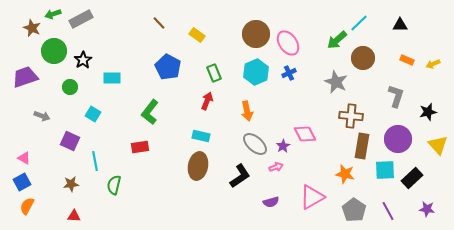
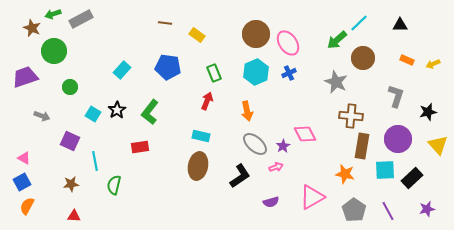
brown line at (159, 23): moved 6 px right; rotated 40 degrees counterclockwise
black star at (83, 60): moved 34 px right, 50 px down
blue pentagon at (168, 67): rotated 20 degrees counterclockwise
cyan rectangle at (112, 78): moved 10 px right, 8 px up; rotated 48 degrees counterclockwise
purple star at (427, 209): rotated 21 degrees counterclockwise
